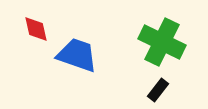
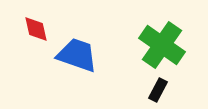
green cross: moved 3 px down; rotated 9 degrees clockwise
black rectangle: rotated 10 degrees counterclockwise
